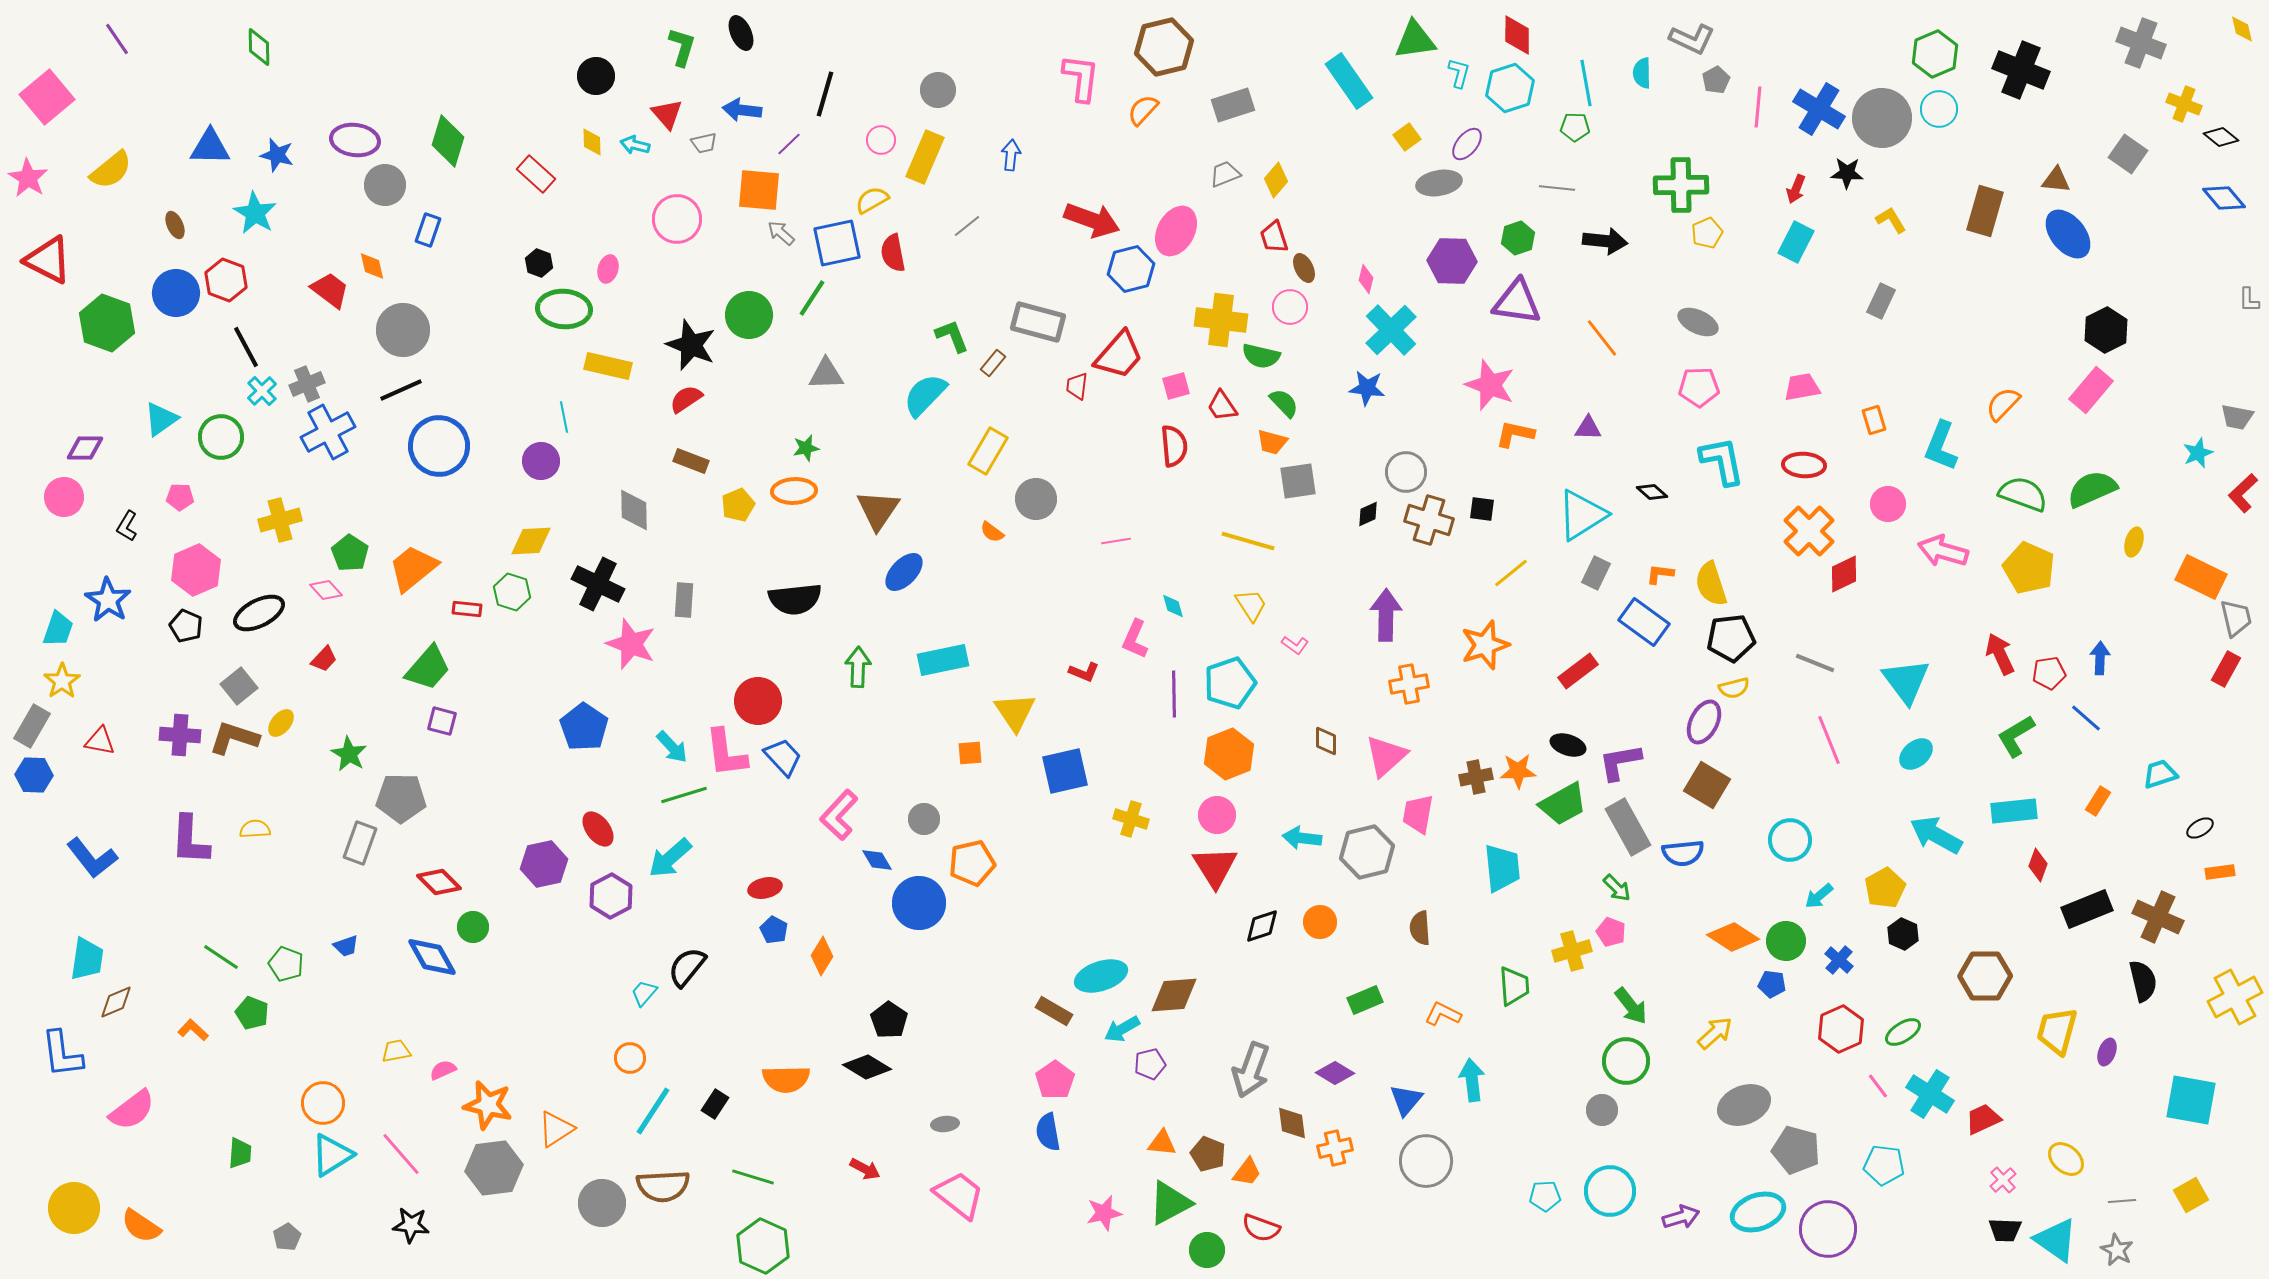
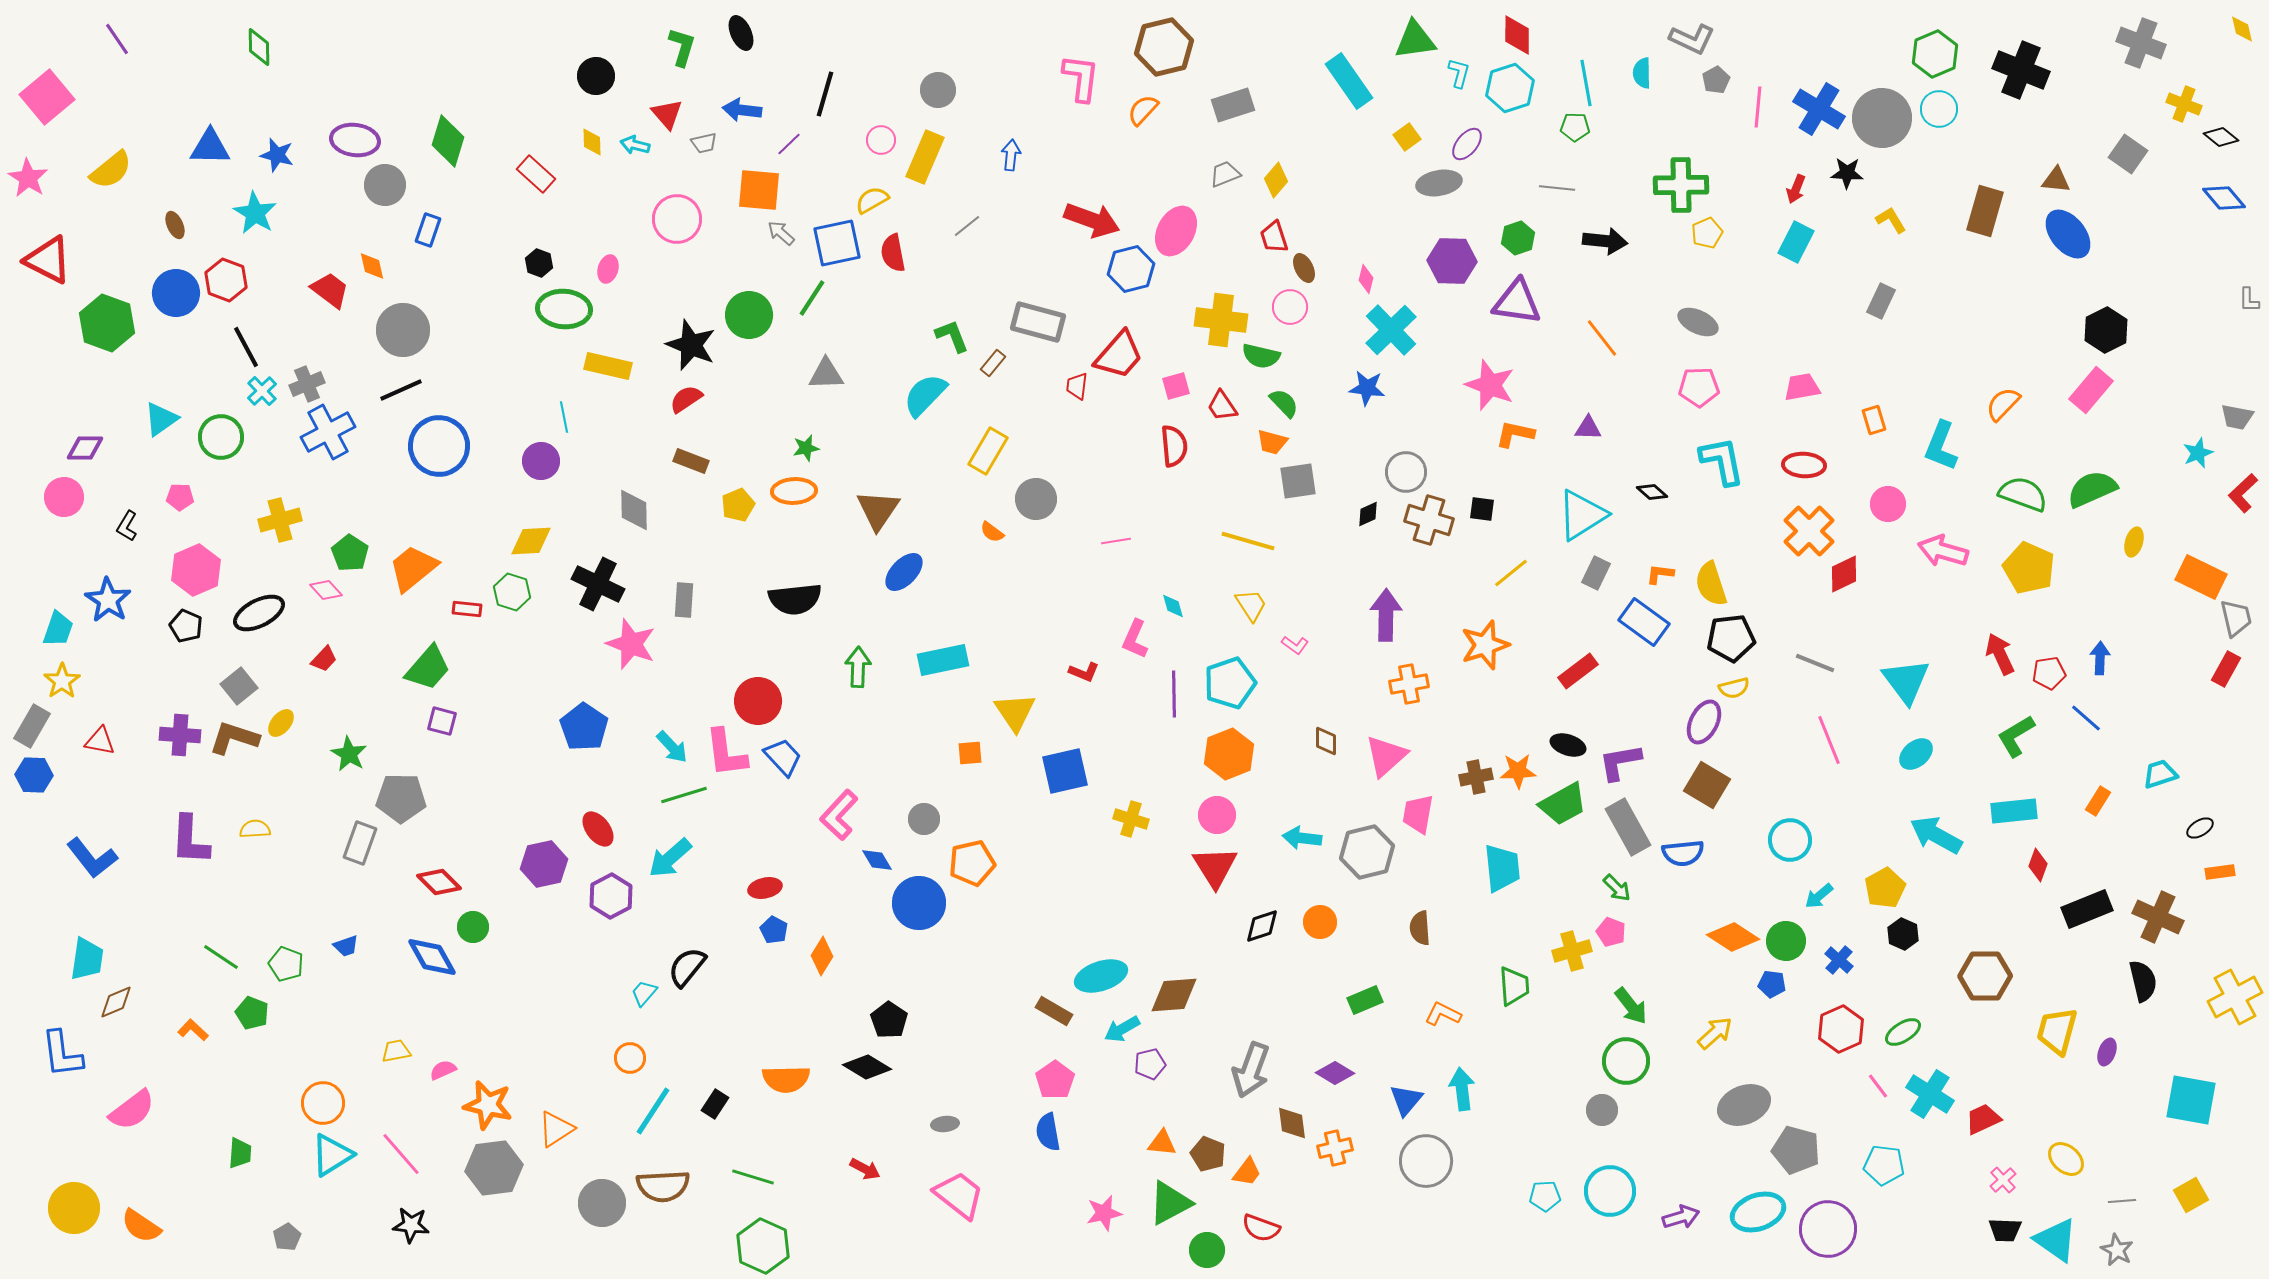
cyan arrow at (1472, 1080): moved 10 px left, 9 px down
